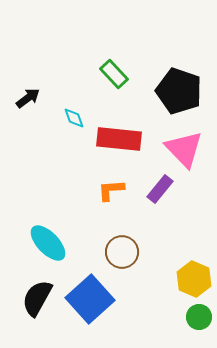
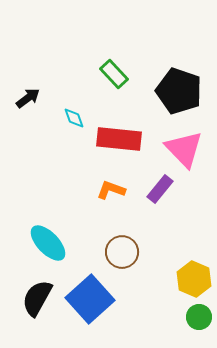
orange L-shape: rotated 24 degrees clockwise
